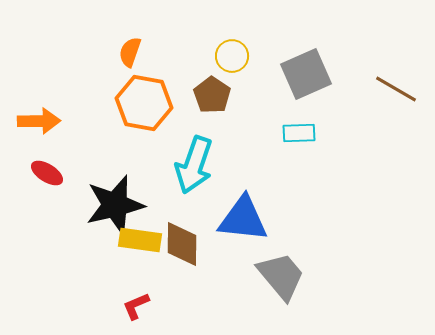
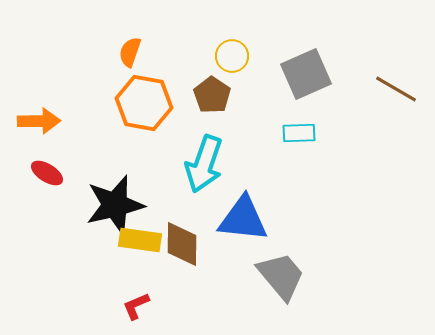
cyan arrow: moved 10 px right, 1 px up
